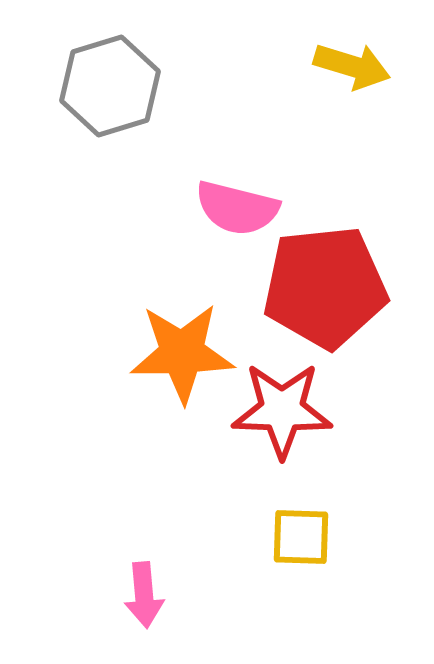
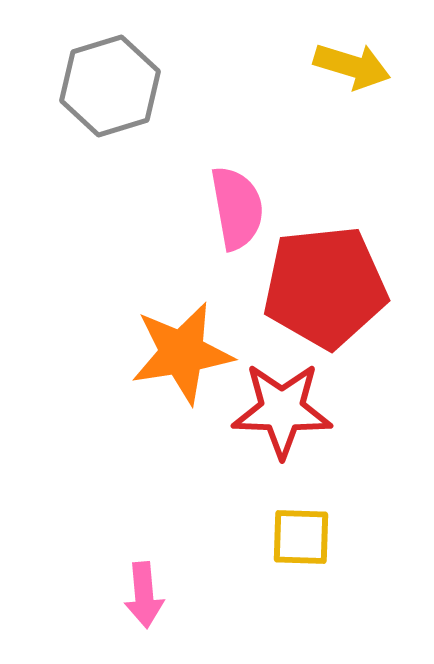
pink semicircle: rotated 114 degrees counterclockwise
orange star: rotated 8 degrees counterclockwise
